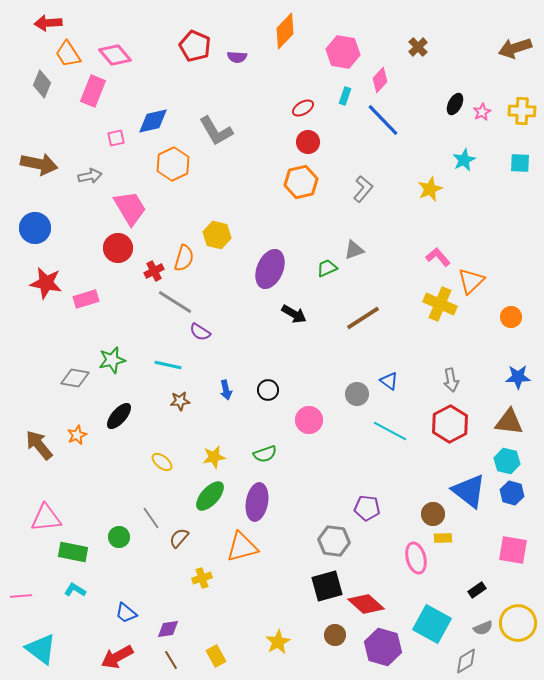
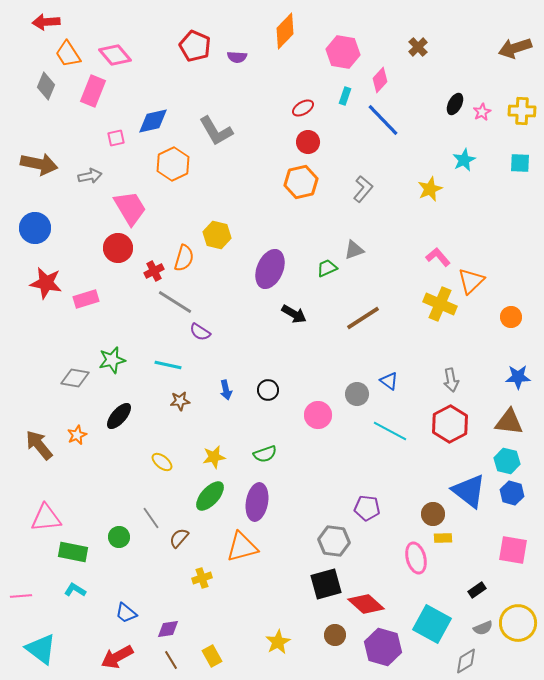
red arrow at (48, 23): moved 2 px left, 1 px up
gray diamond at (42, 84): moved 4 px right, 2 px down
pink circle at (309, 420): moved 9 px right, 5 px up
black square at (327, 586): moved 1 px left, 2 px up
yellow rectangle at (216, 656): moved 4 px left
